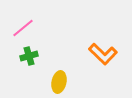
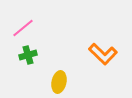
green cross: moved 1 px left, 1 px up
